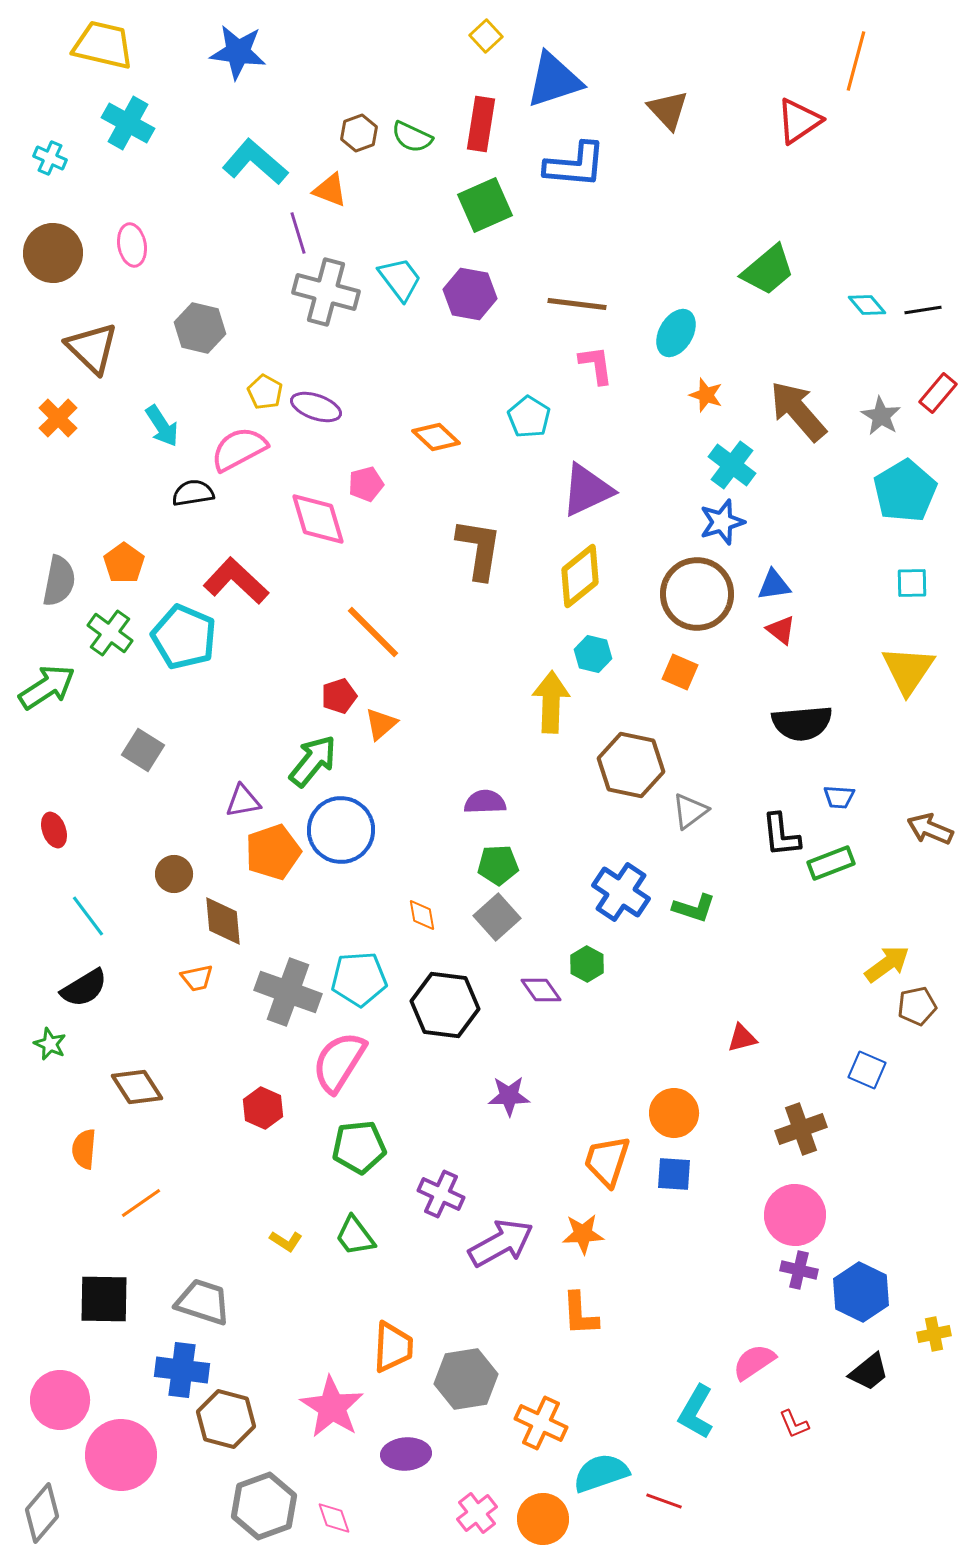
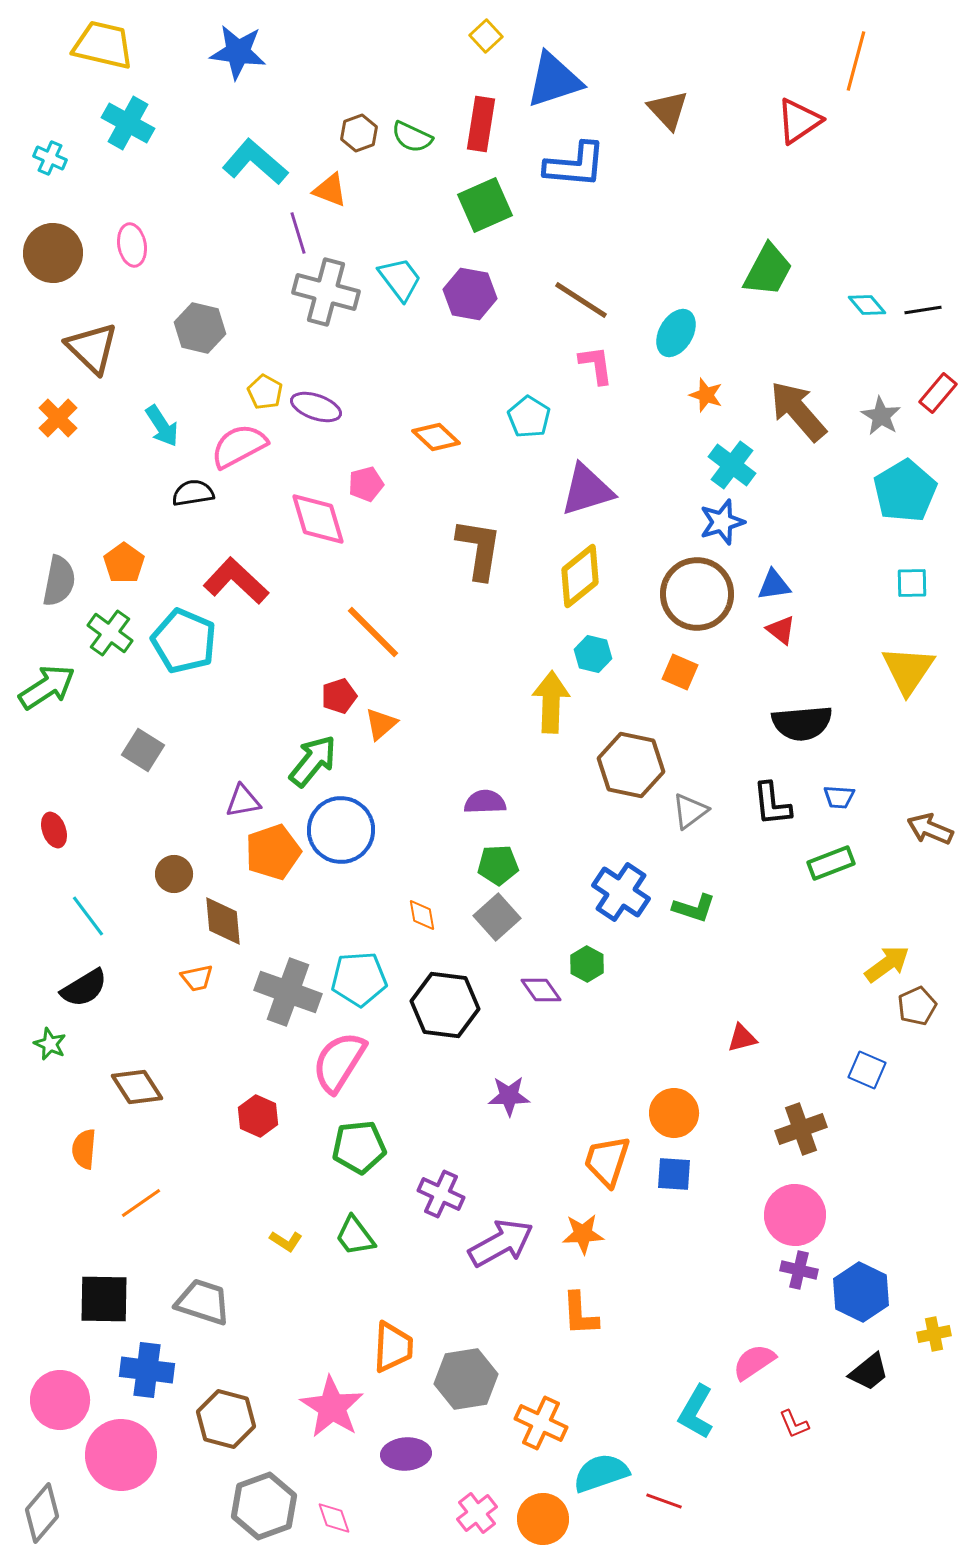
green trapezoid at (768, 270): rotated 22 degrees counterclockwise
brown line at (577, 304): moved 4 px right, 4 px up; rotated 26 degrees clockwise
pink semicircle at (239, 449): moved 3 px up
purple triangle at (587, 490): rotated 8 degrees clockwise
cyan pentagon at (184, 637): moved 4 px down
black L-shape at (781, 835): moved 9 px left, 31 px up
brown pentagon at (917, 1006): rotated 12 degrees counterclockwise
red hexagon at (263, 1108): moved 5 px left, 8 px down
blue cross at (182, 1370): moved 35 px left
